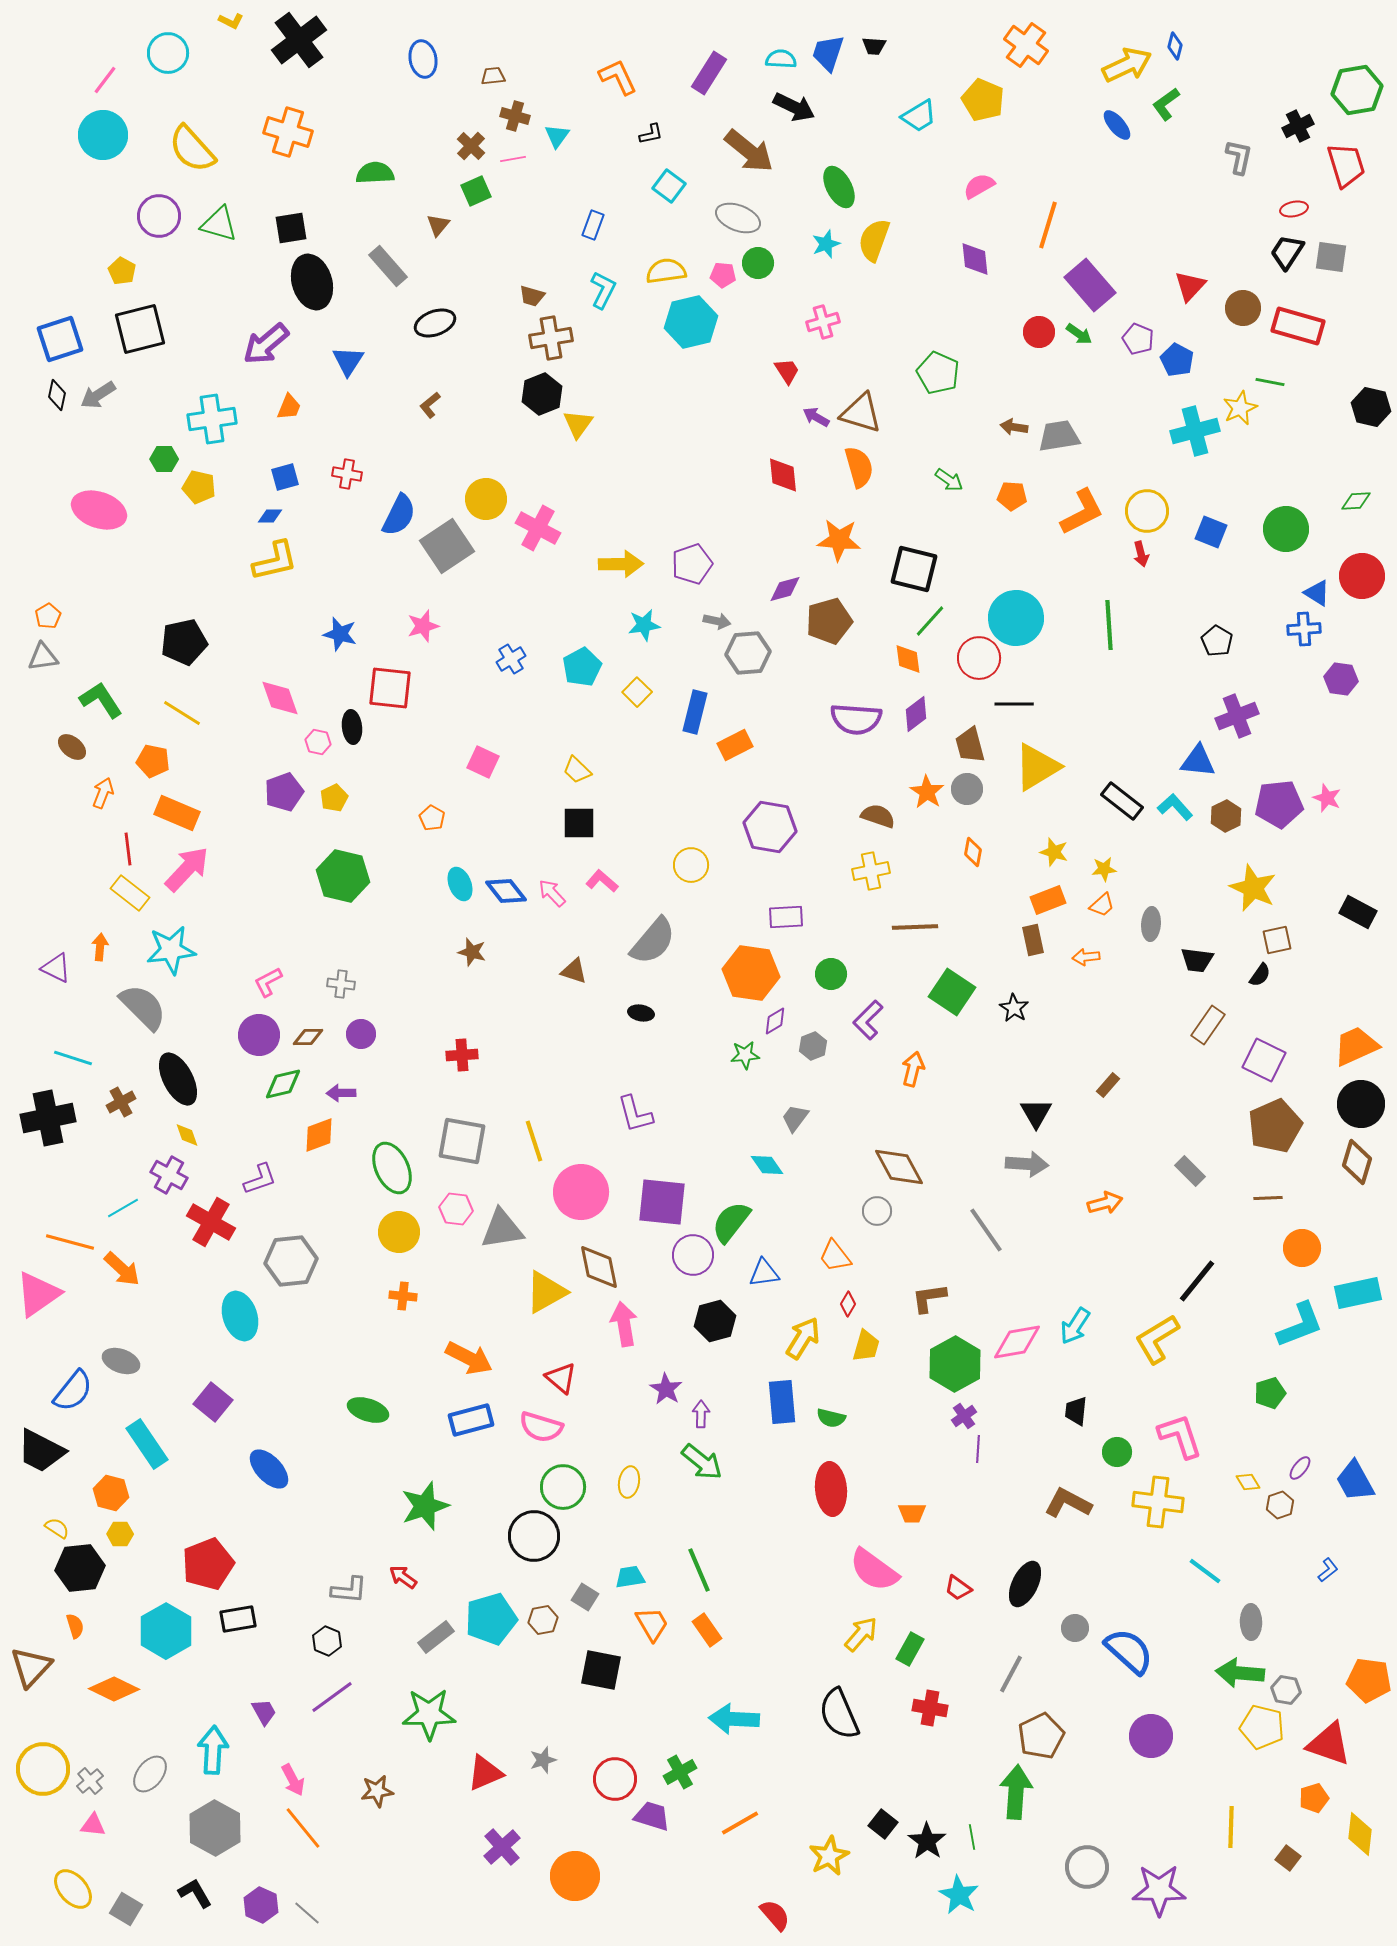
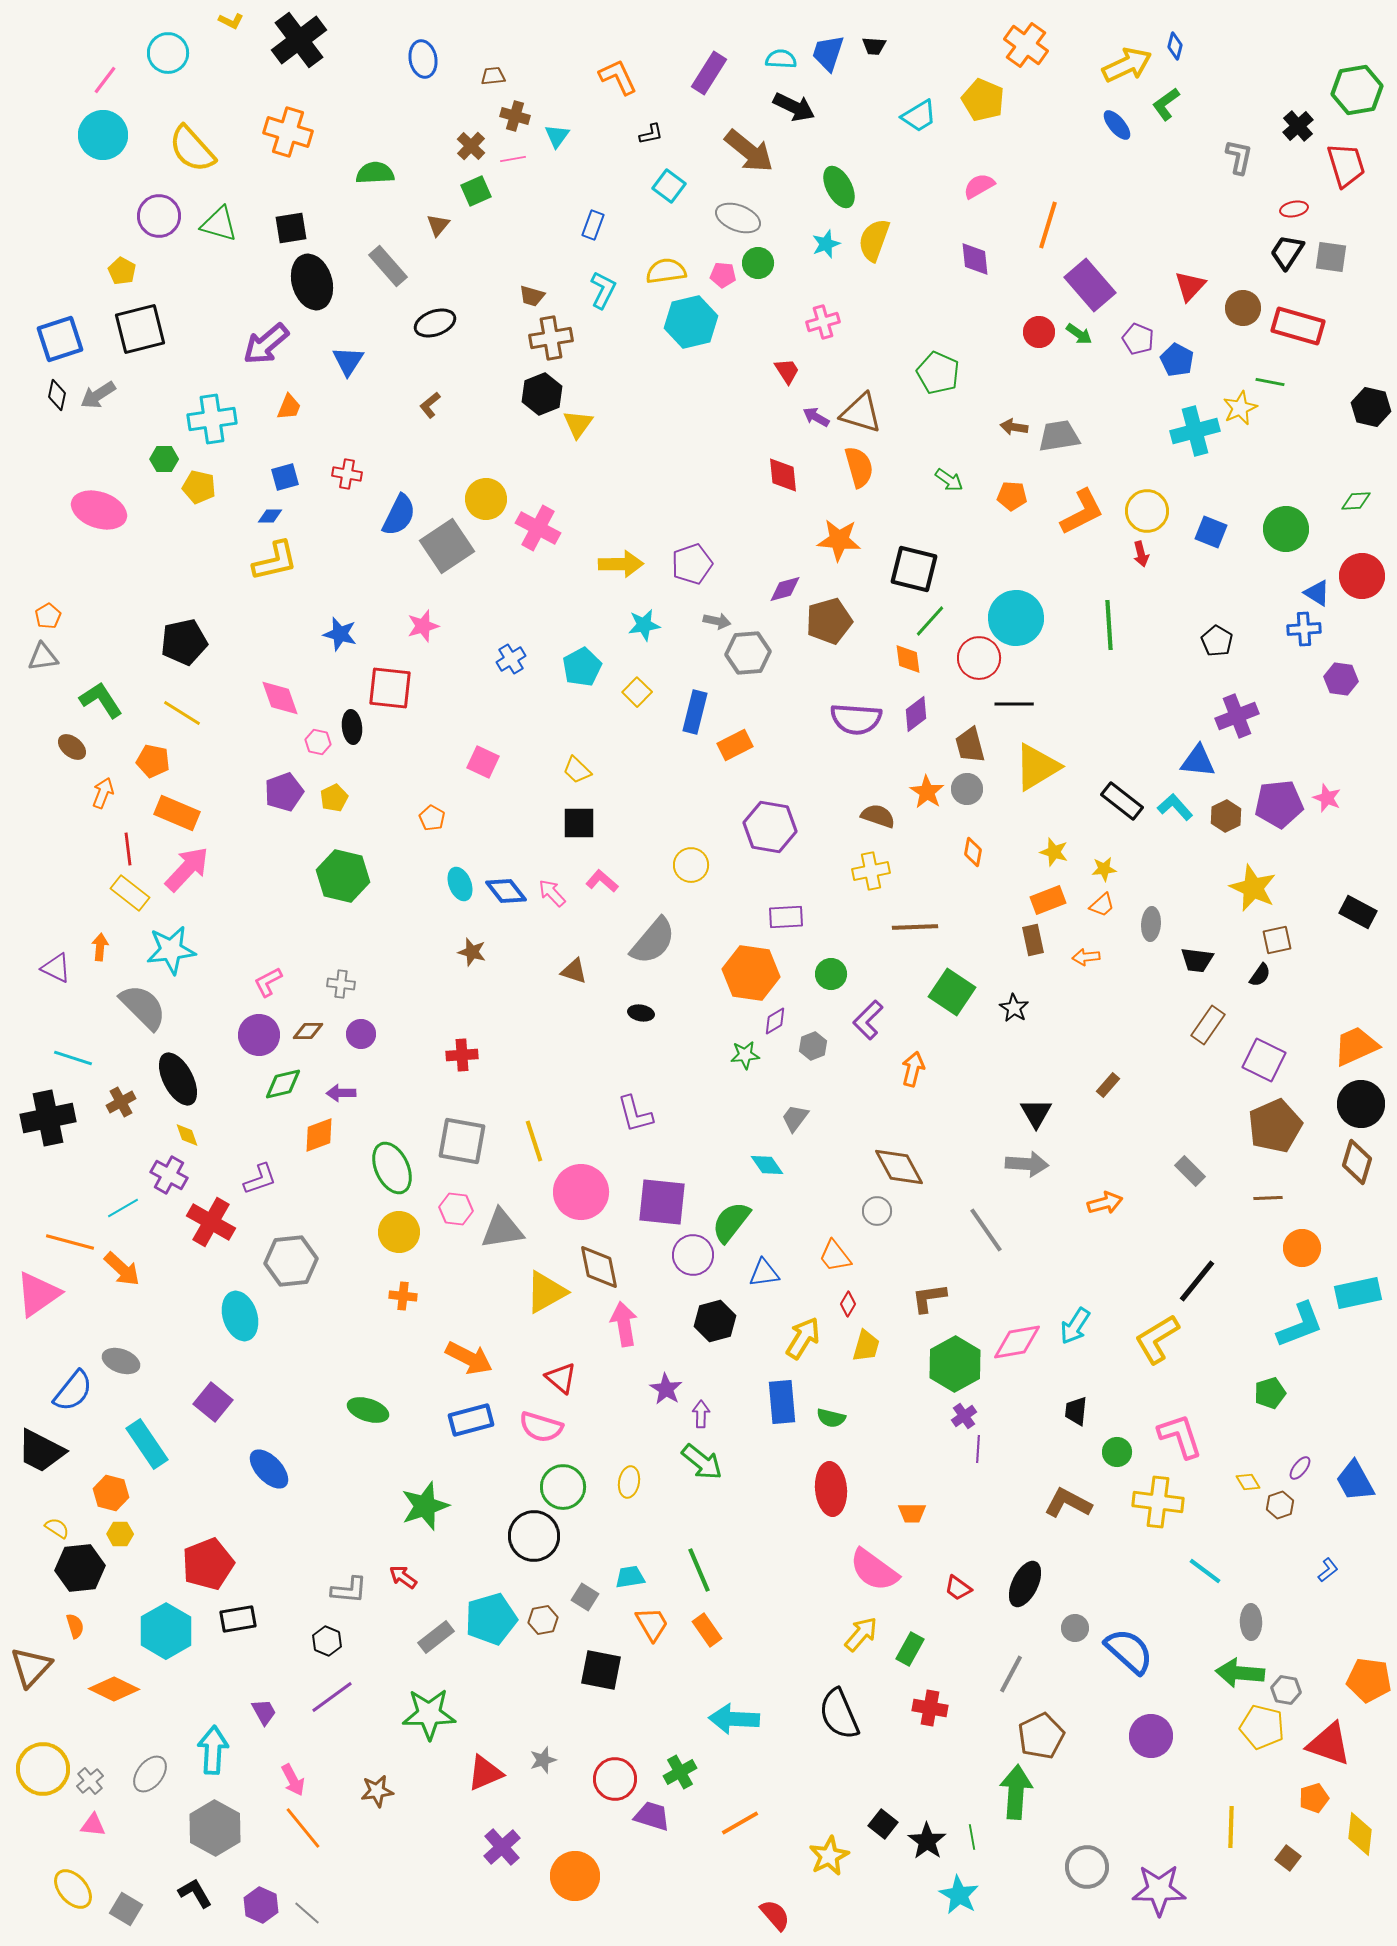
black cross at (1298, 126): rotated 16 degrees counterclockwise
brown diamond at (308, 1037): moved 6 px up
